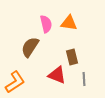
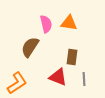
brown rectangle: rotated 21 degrees clockwise
red triangle: moved 1 px right, 2 px down
orange L-shape: moved 2 px right, 1 px down
